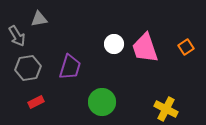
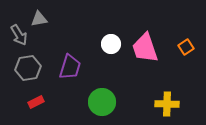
gray arrow: moved 2 px right, 1 px up
white circle: moved 3 px left
yellow cross: moved 1 px right, 5 px up; rotated 25 degrees counterclockwise
